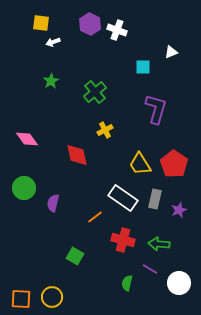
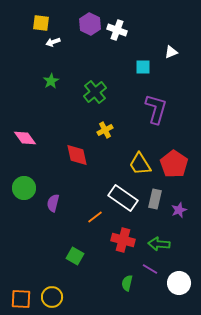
pink diamond: moved 2 px left, 1 px up
